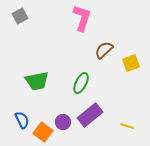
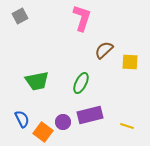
yellow square: moved 1 px left, 1 px up; rotated 24 degrees clockwise
purple rectangle: rotated 25 degrees clockwise
blue semicircle: moved 1 px up
